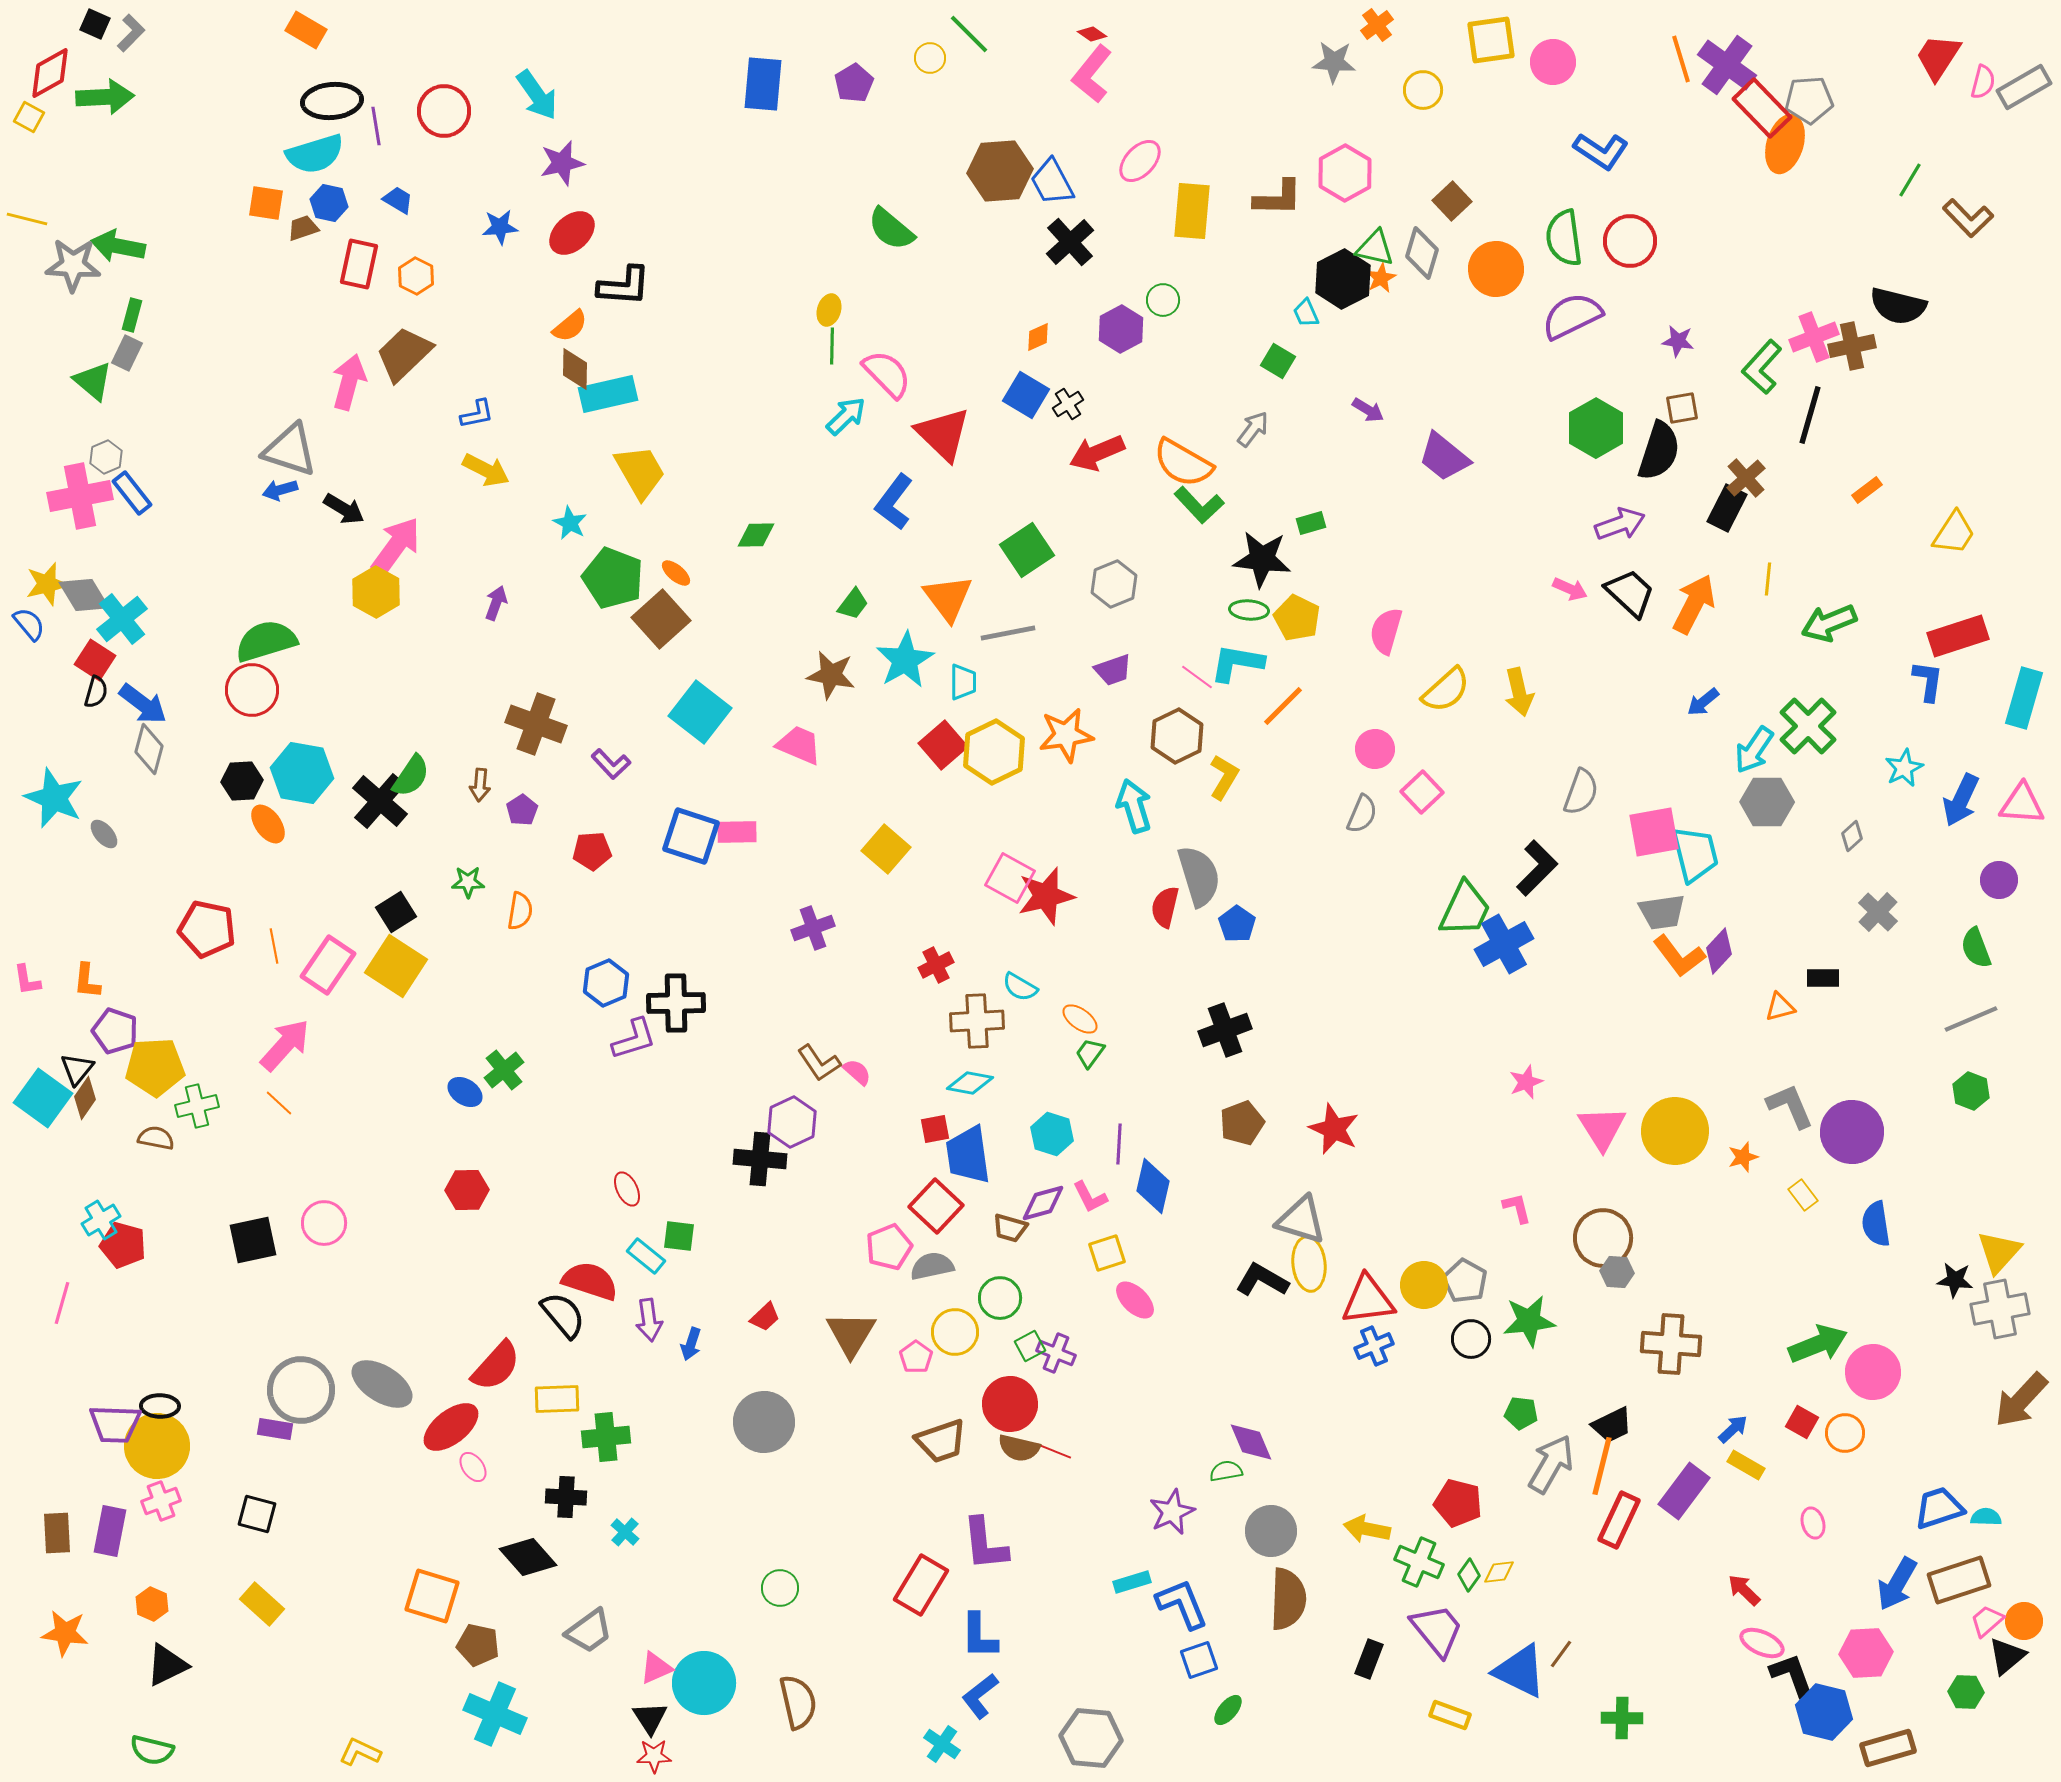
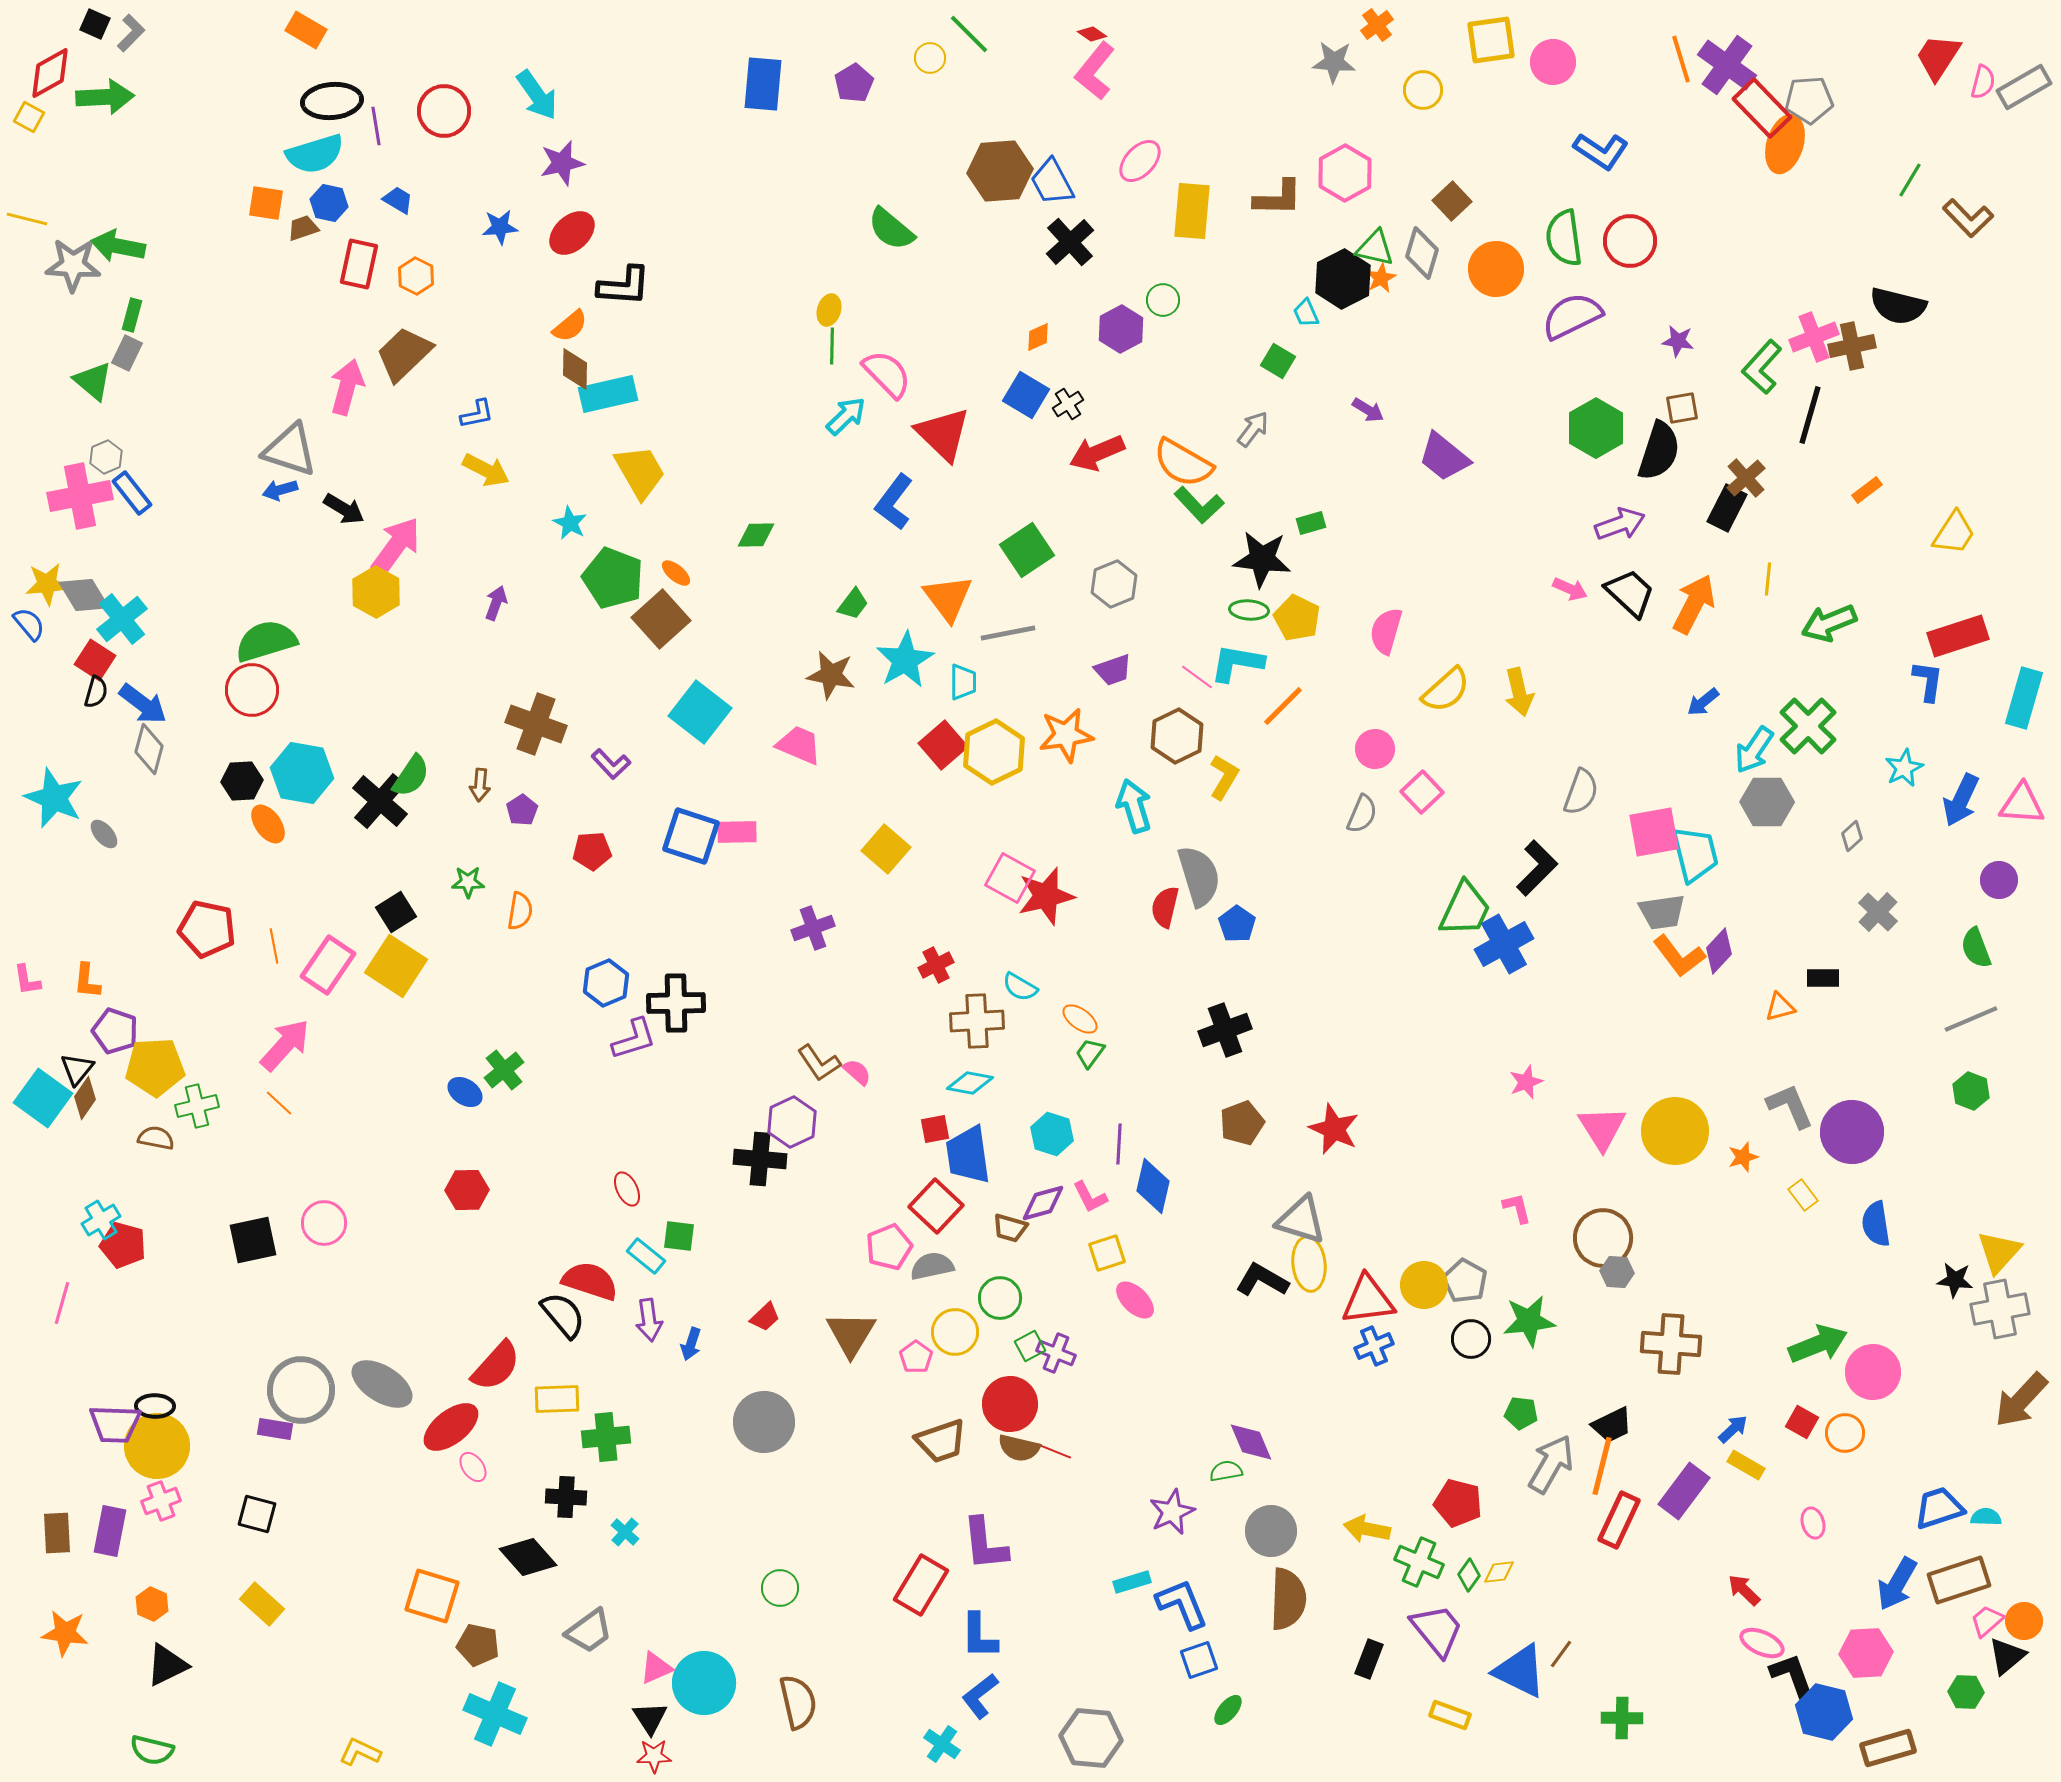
pink L-shape at (1092, 74): moved 3 px right, 3 px up
pink arrow at (349, 382): moved 2 px left, 5 px down
yellow star at (47, 584): rotated 9 degrees clockwise
black ellipse at (160, 1406): moved 5 px left
